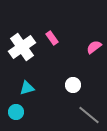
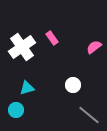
cyan circle: moved 2 px up
